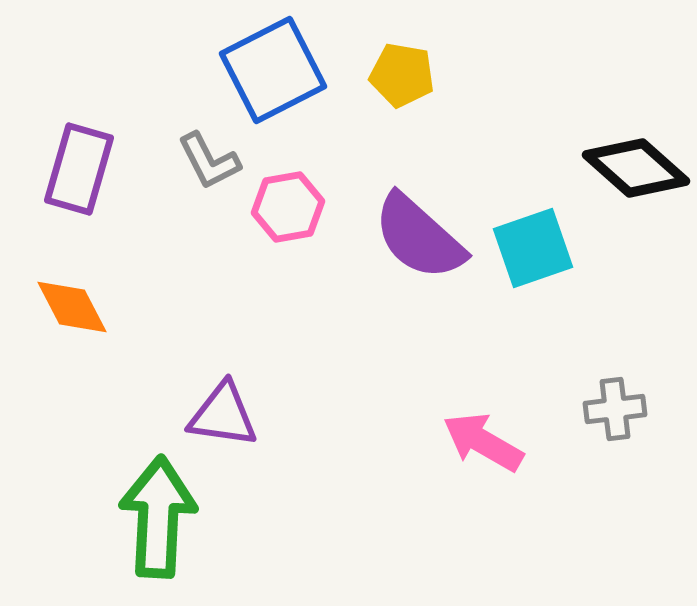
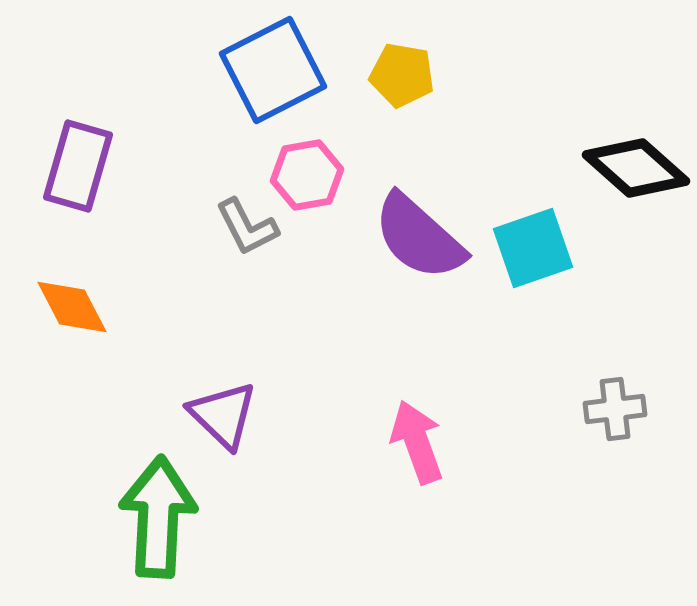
gray L-shape: moved 38 px right, 66 px down
purple rectangle: moved 1 px left, 3 px up
pink hexagon: moved 19 px right, 32 px up
purple triangle: rotated 36 degrees clockwise
pink arrow: moved 66 px left; rotated 40 degrees clockwise
